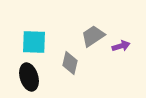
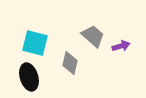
gray trapezoid: rotated 75 degrees clockwise
cyan square: moved 1 px right, 1 px down; rotated 12 degrees clockwise
